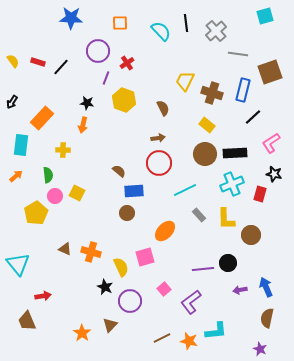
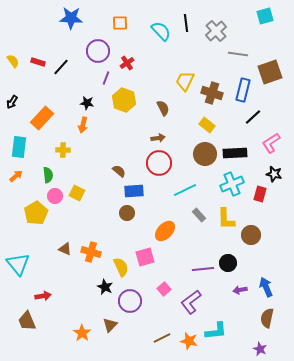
cyan rectangle at (21, 145): moved 2 px left, 2 px down
